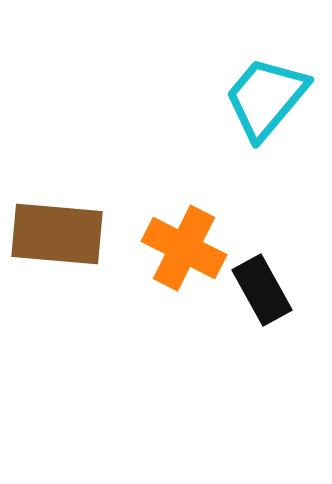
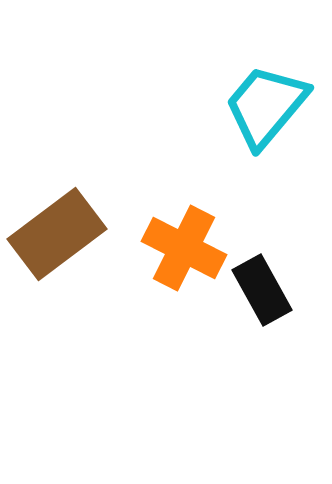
cyan trapezoid: moved 8 px down
brown rectangle: rotated 42 degrees counterclockwise
